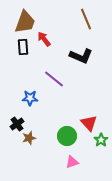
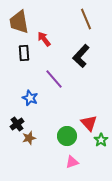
brown trapezoid: moved 6 px left; rotated 150 degrees clockwise
black rectangle: moved 1 px right, 6 px down
black L-shape: rotated 110 degrees clockwise
purple line: rotated 10 degrees clockwise
blue star: rotated 21 degrees clockwise
